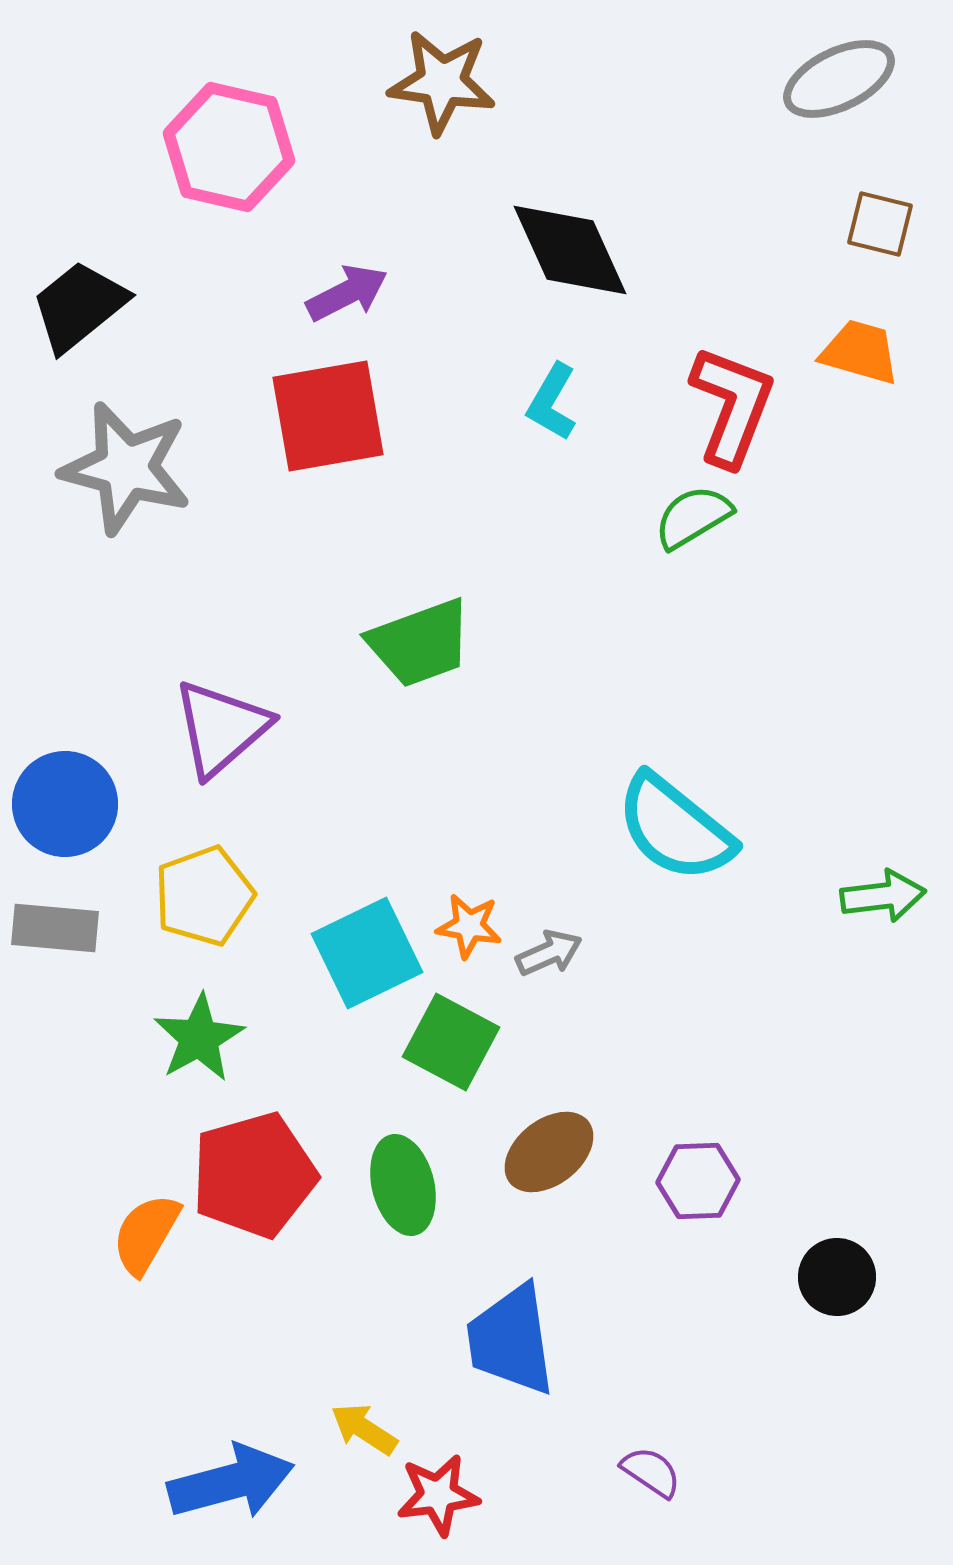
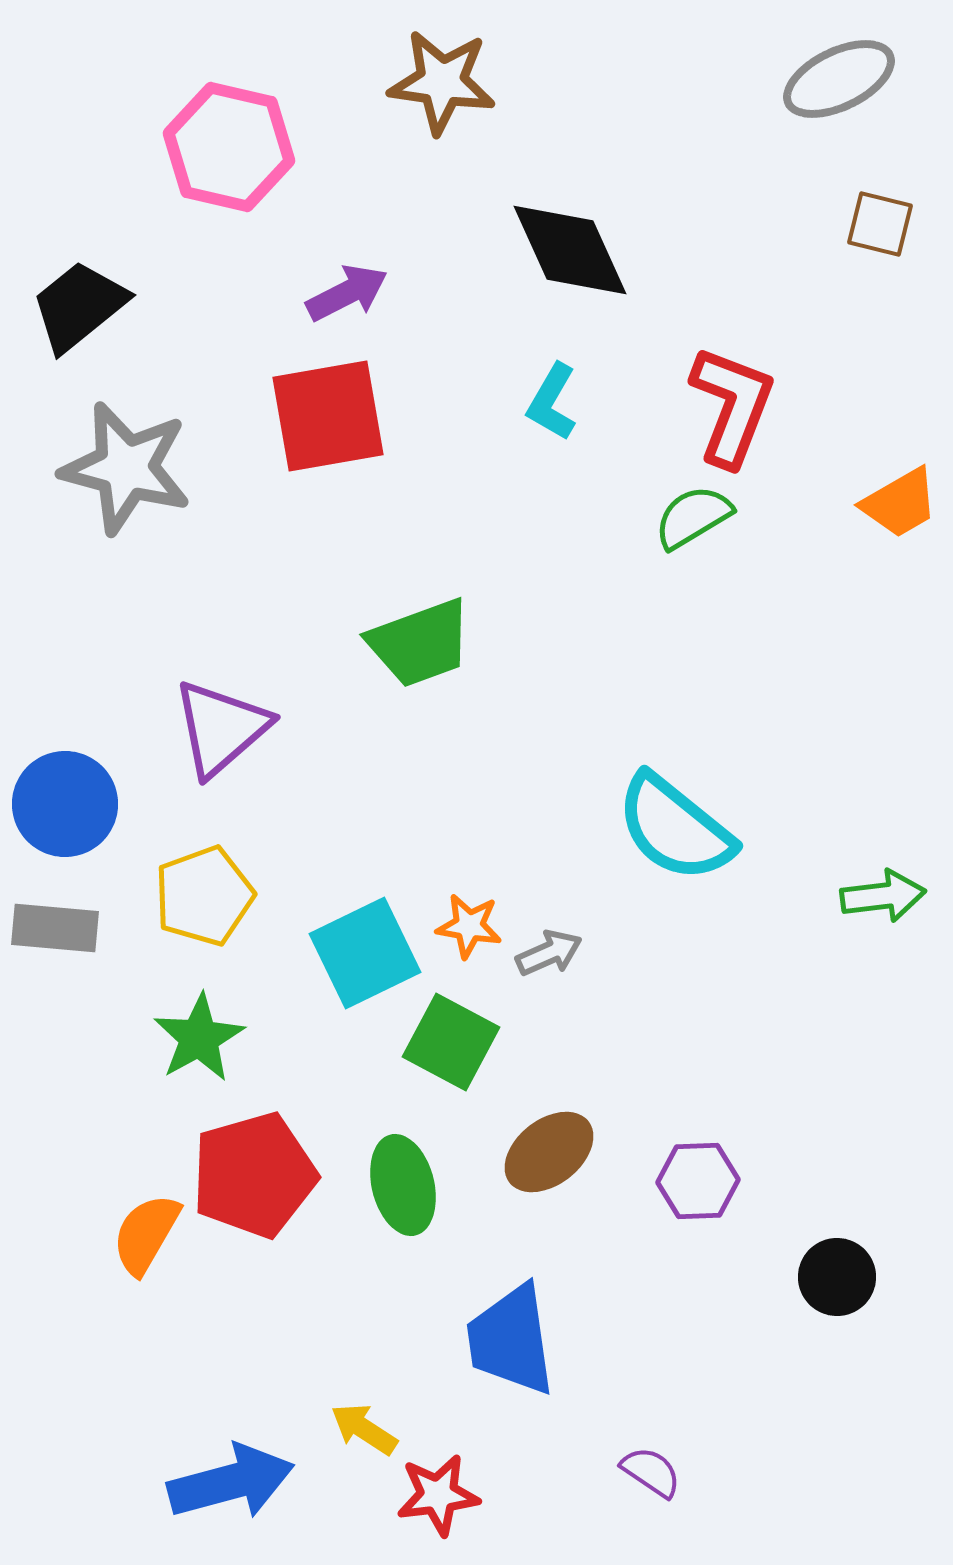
orange trapezoid: moved 40 px right, 151 px down; rotated 134 degrees clockwise
cyan square: moved 2 px left
